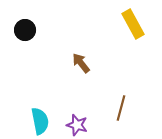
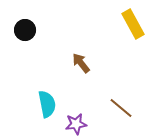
brown line: rotated 65 degrees counterclockwise
cyan semicircle: moved 7 px right, 17 px up
purple star: moved 1 px left, 1 px up; rotated 25 degrees counterclockwise
